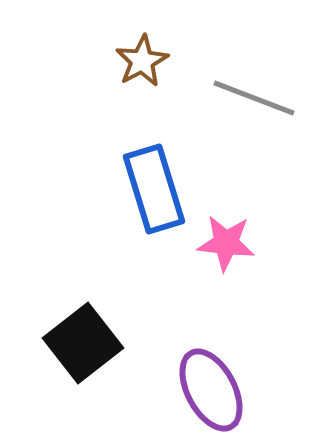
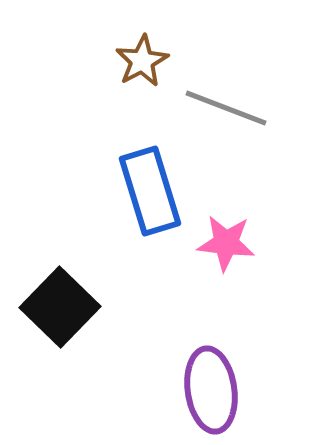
gray line: moved 28 px left, 10 px down
blue rectangle: moved 4 px left, 2 px down
black square: moved 23 px left, 36 px up; rotated 8 degrees counterclockwise
purple ellipse: rotated 20 degrees clockwise
